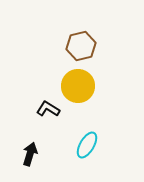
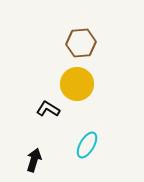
brown hexagon: moved 3 px up; rotated 8 degrees clockwise
yellow circle: moved 1 px left, 2 px up
black arrow: moved 4 px right, 6 px down
